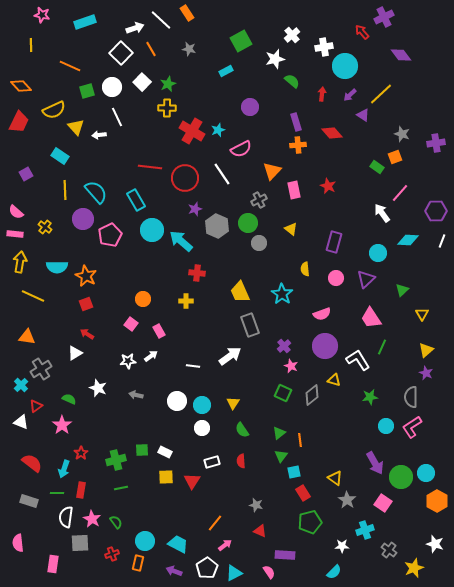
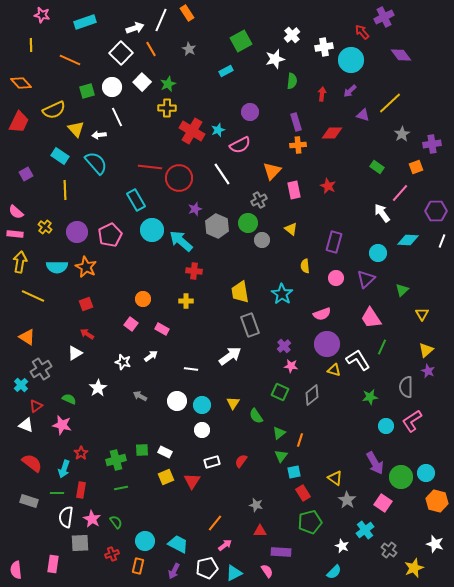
white line at (161, 20): rotated 70 degrees clockwise
gray star at (189, 49): rotated 16 degrees clockwise
orange line at (70, 66): moved 6 px up
cyan circle at (345, 66): moved 6 px right, 6 px up
green semicircle at (292, 81): rotated 56 degrees clockwise
orange diamond at (21, 86): moved 3 px up
yellow line at (381, 94): moved 9 px right, 9 px down
purple arrow at (350, 95): moved 4 px up
purple circle at (250, 107): moved 5 px down
purple triangle at (363, 115): rotated 16 degrees counterclockwise
yellow triangle at (76, 127): moved 2 px down
red diamond at (332, 133): rotated 50 degrees counterclockwise
gray star at (402, 134): rotated 21 degrees clockwise
purple cross at (436, 143): moved 4 px left, 1 px down
pink semicircle at (241, 149): moved 1 px left, 4 px up
orange square at (395, 157): moved 21 px right, 10 px down
red circle at (185, 178): moved 6 px left
cyan semicircle at (96, 192): moved 29 px up
purple circle at (83, 219): moved 6 px left, 13 px down
gray circle at (259, 243): moved 3 px right, 3 px up
yellow semicircle at (305, 269): moved 3 px up
red cross at (197, 273): moved 3 px left, 2 px up
orange star at (86, 276): moved 9 px up
yellow trapezoid at (240, 292): rotated 15 degrees clockwise
pink rectangle at (159, 331): moved 3 px right, 2 px up; rotated 32 degrees counterclockwise
orange triangle at (27, 337): rotated 24 degrees clockwise
purple circle at (325, 346): moved 2 px right, 2 px up
white star at (128, 361): moved 5 px left, 1 px down; rotated 21 degrees clockwise
white line at (193, 366): moved 2 px left, 3 px down
pink star at (291, 366): rotated 16 degrees counterclockwise
purple star at (426, 373): moved 2 px right, 2 px up
yellow triangle at (334, 380): moved 10 px up
white star at (98, 388): rotated 18 degrees clockwise
green square at (283, 393): moved 3 px left, 1 px up
gray arrow at (136, 395): moved 4 px right, 1 px down; rotated 16 degrees clockwise
gray semicircle at (411, 397): moved 5 px left, 10 px up
white triangle at (21, 422): moved 5 px right, 3 px down
pink star at (62, 425): rotated 24 degrees counterclockwise
pink L-shape at (412, 427): moved 6 px up
white circle at (202, 428): moved 2 px down
green semicircle at (242, 430): moved 14 px right, 14 px up
orange line at (300, 440): rotated 24 degrees clockwise
red semicircle at (241, 461): rotated 40 degrees clockwise
yellow square at (166, 477): rotated 21 degrees counterclockwise
orange hexagon at (437, 501): rotated 15 degrees counterclockwise
cyan cross at (365, 530): rotated 18 degrees counterclockwise
red triangle at (260, 531): rotated 24 degrees counterclockwise
pink semicircle at (18, 543): moved 2 px left, 27 px down
white star at (342, 546): rotated 24 degrees clockwise
purple rectangle at (285, 555): moved 4 px left, 3 px up
orange rectangle at (138, 563): moved 3 px down
white pentagon at (207, 568): rotated 20 degrees clockwise
purple arrow at (174, 571): rotated 84 degrees counterclockwise
pink semicircle at (269, 572): moved 2 px left, 1 px up
